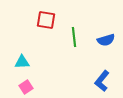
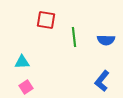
blue semicircle: rotated 18 degrees clockwise
